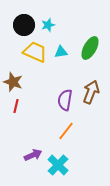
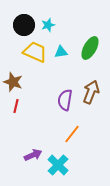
orange line: moved 6 px right, 3 px down
